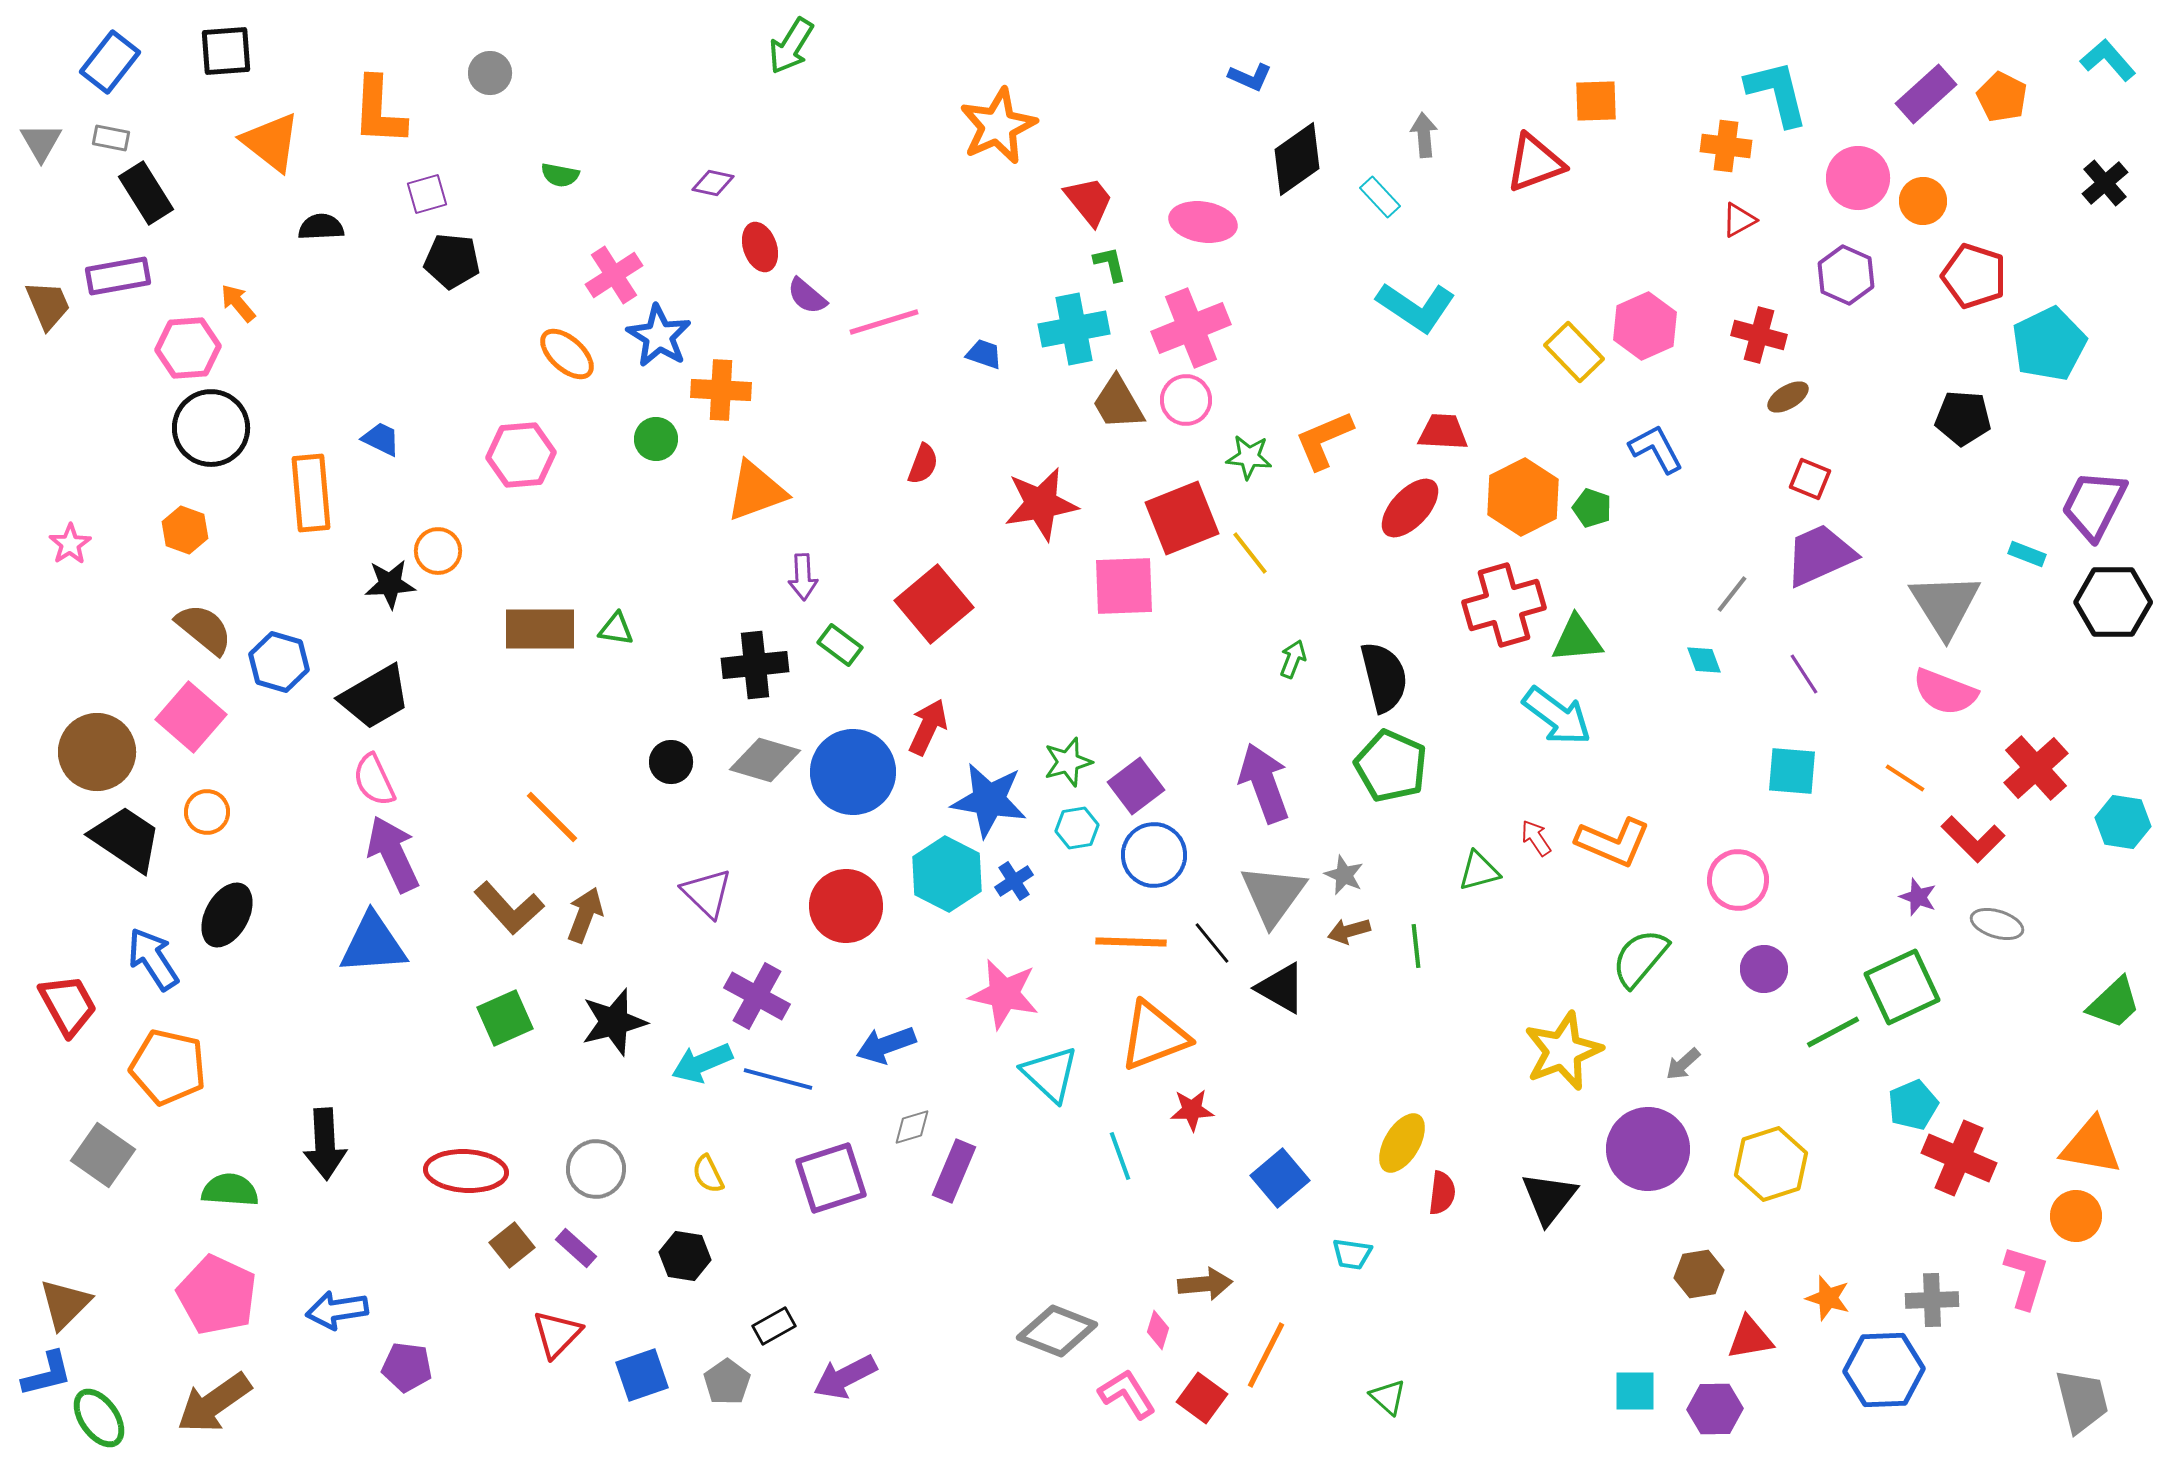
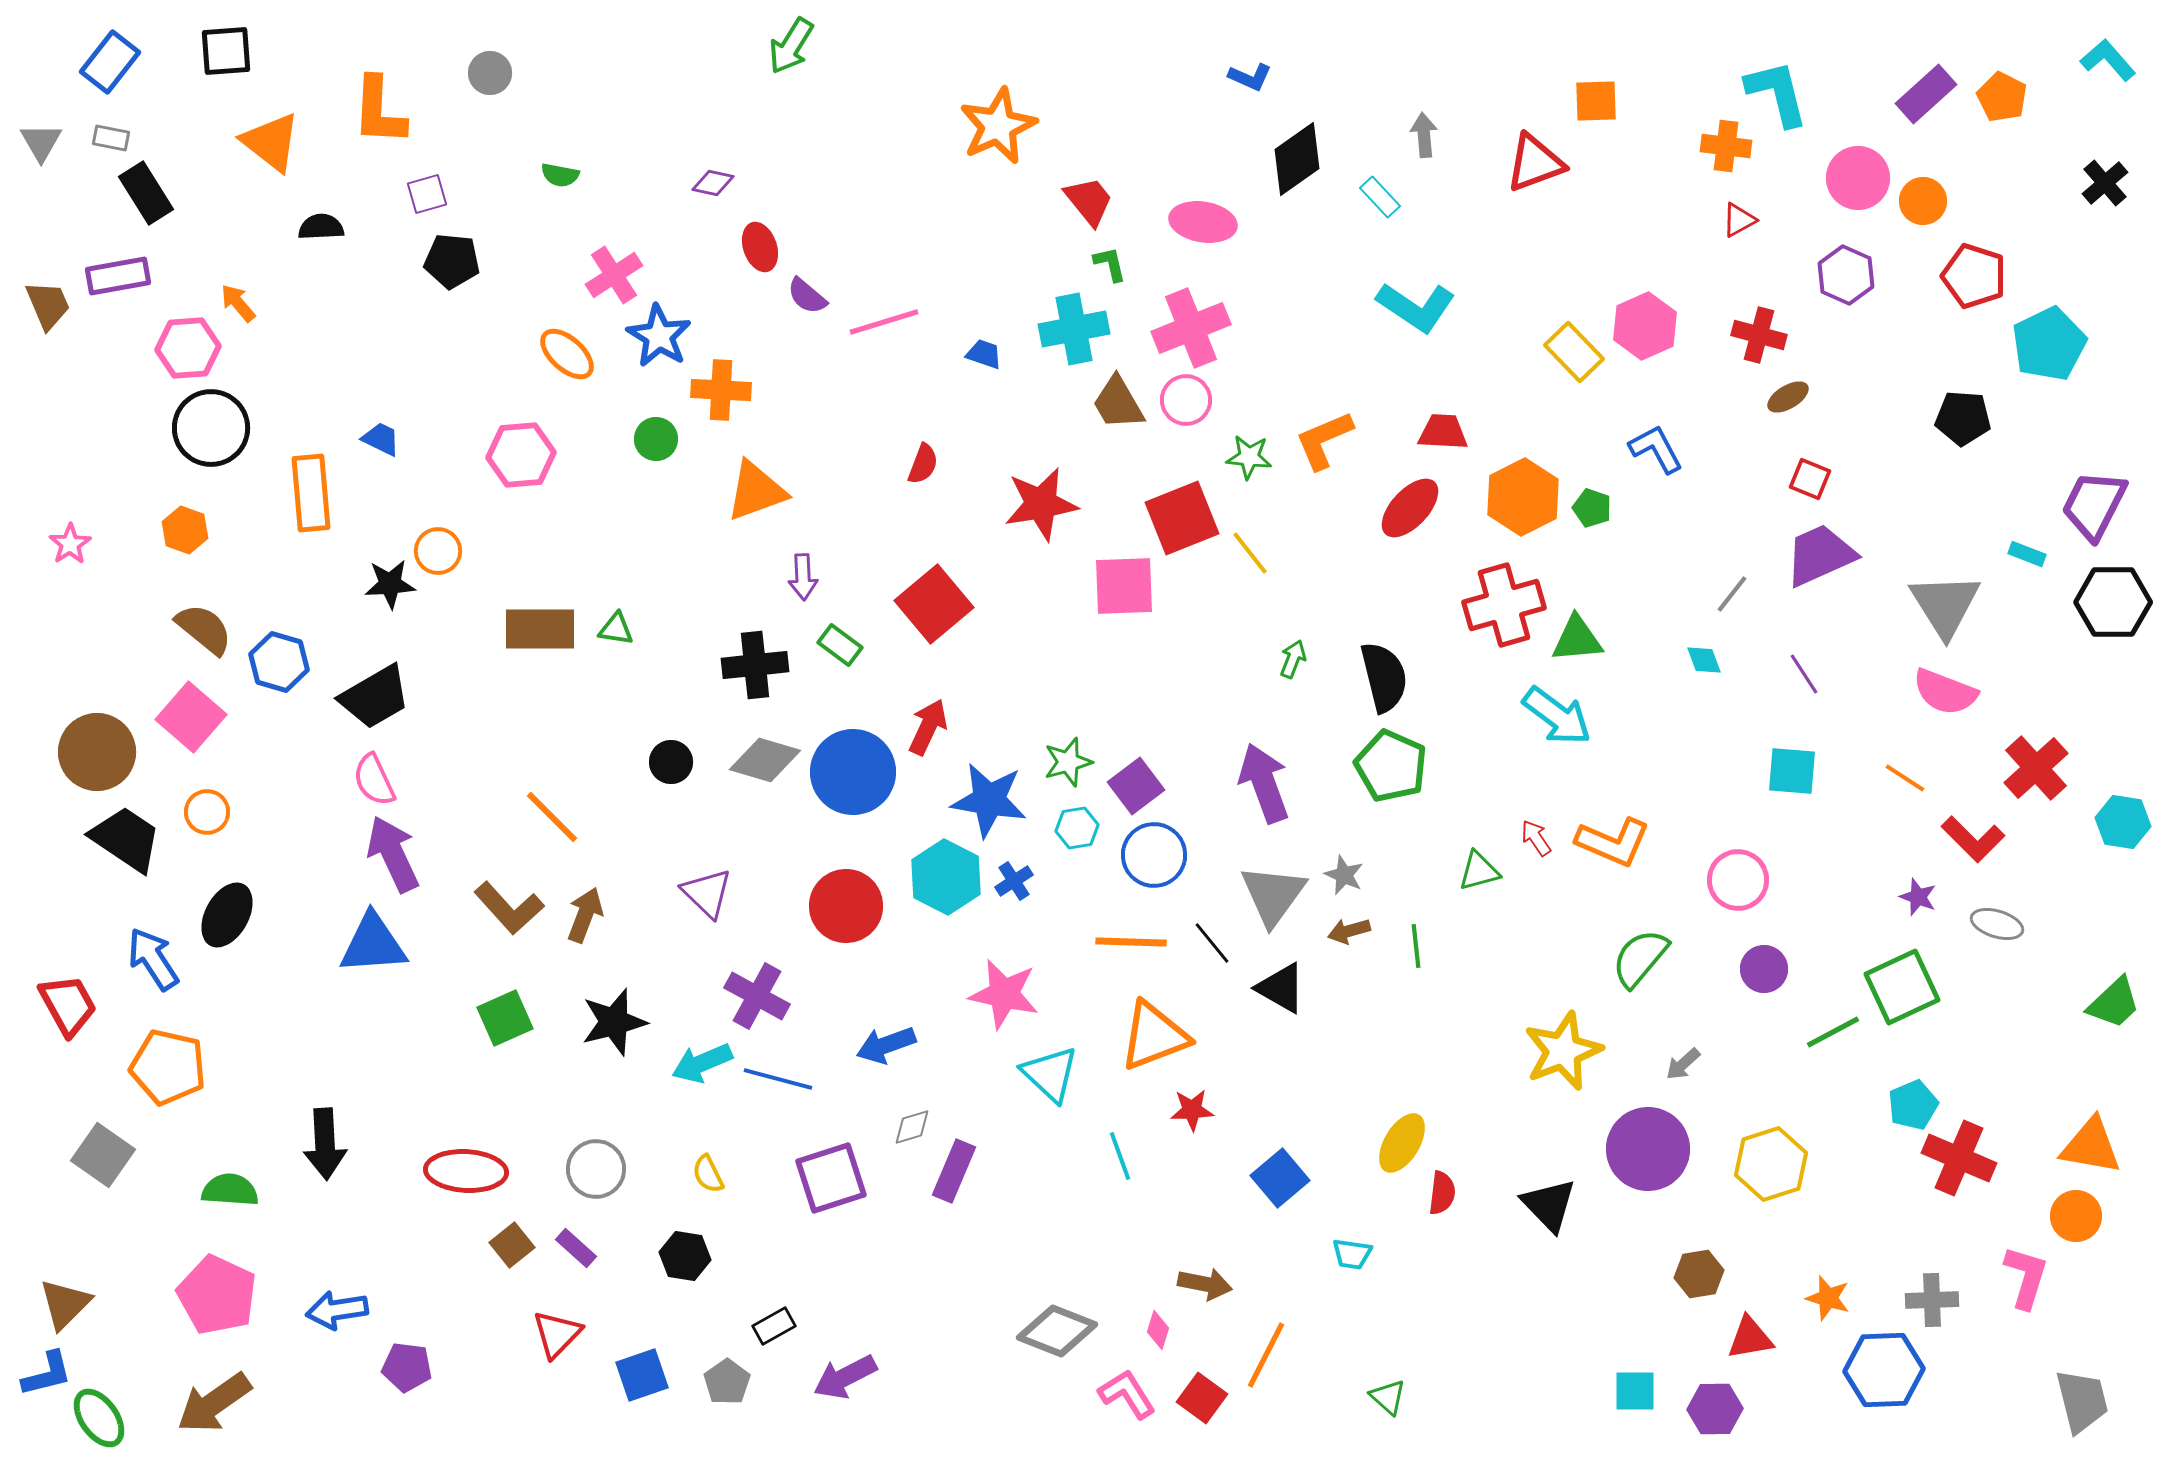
cyan hexagon at (947, 874): moved 1 px left, 3 px down
black triangle at (1549, 1198): moved 7 px down; rotated 22 degrees counterclockwise
brown arrow at (1205, 1284): rotated 16 degrees clockwise
